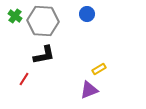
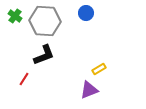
blue circle: moved 1 px left, 1 px up
gray hexagon: moved 2 px right
black L-shape: rotated 10 degrees counterclockwise
